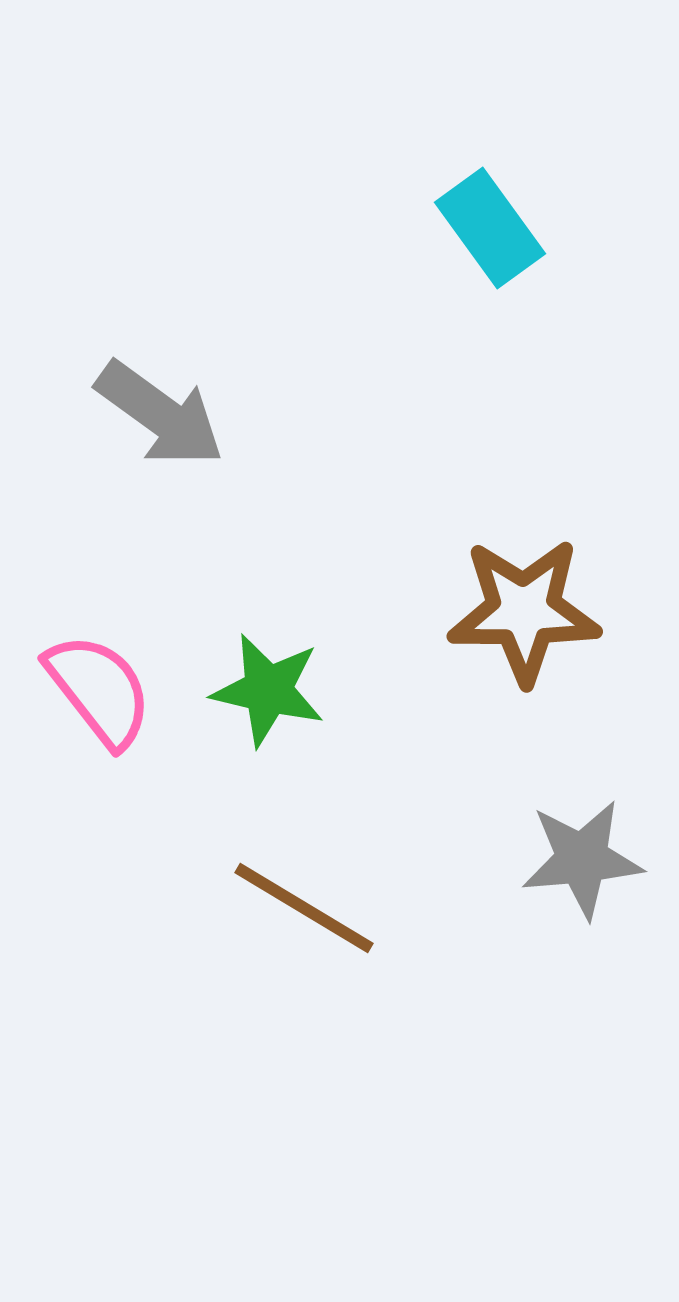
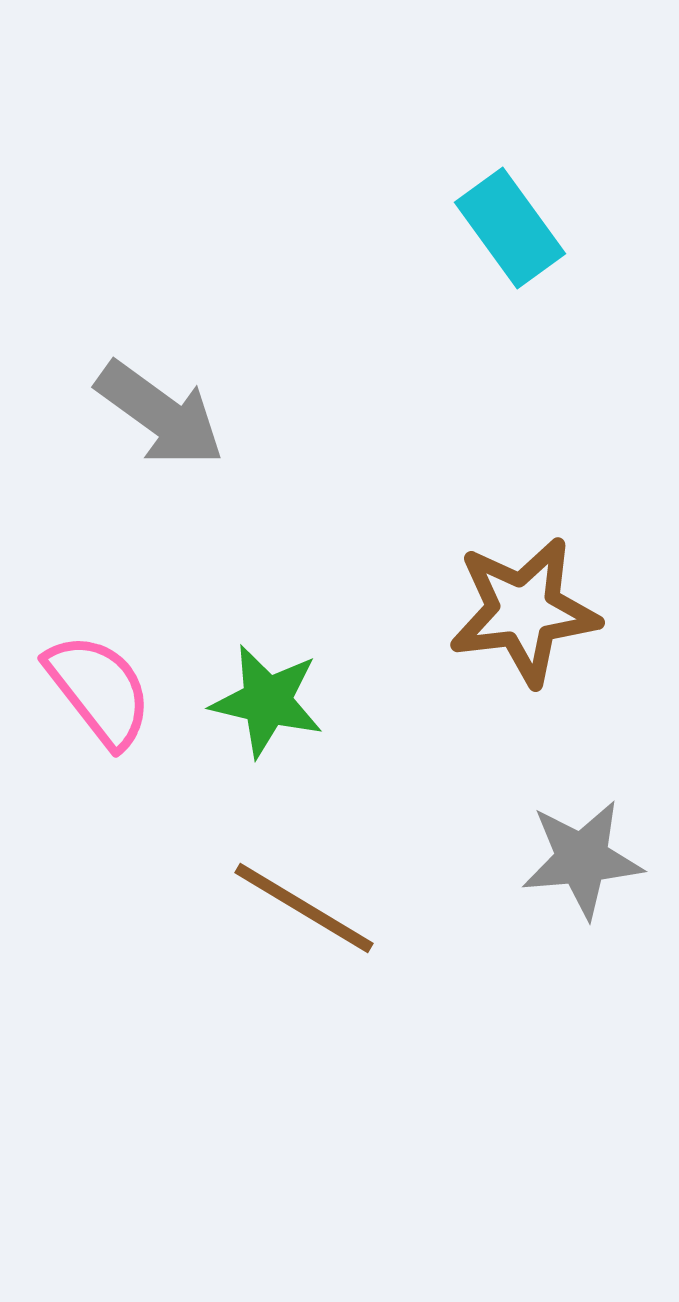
cyan rectangle: moved 20 px right
brown star: rotated 7 degrees counterclockwise
green star: moved 1 px left, 11 px down
